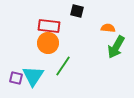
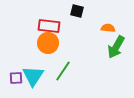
green line: moved 5 px down
purple square: rotated 16 degrees counterclockwise
